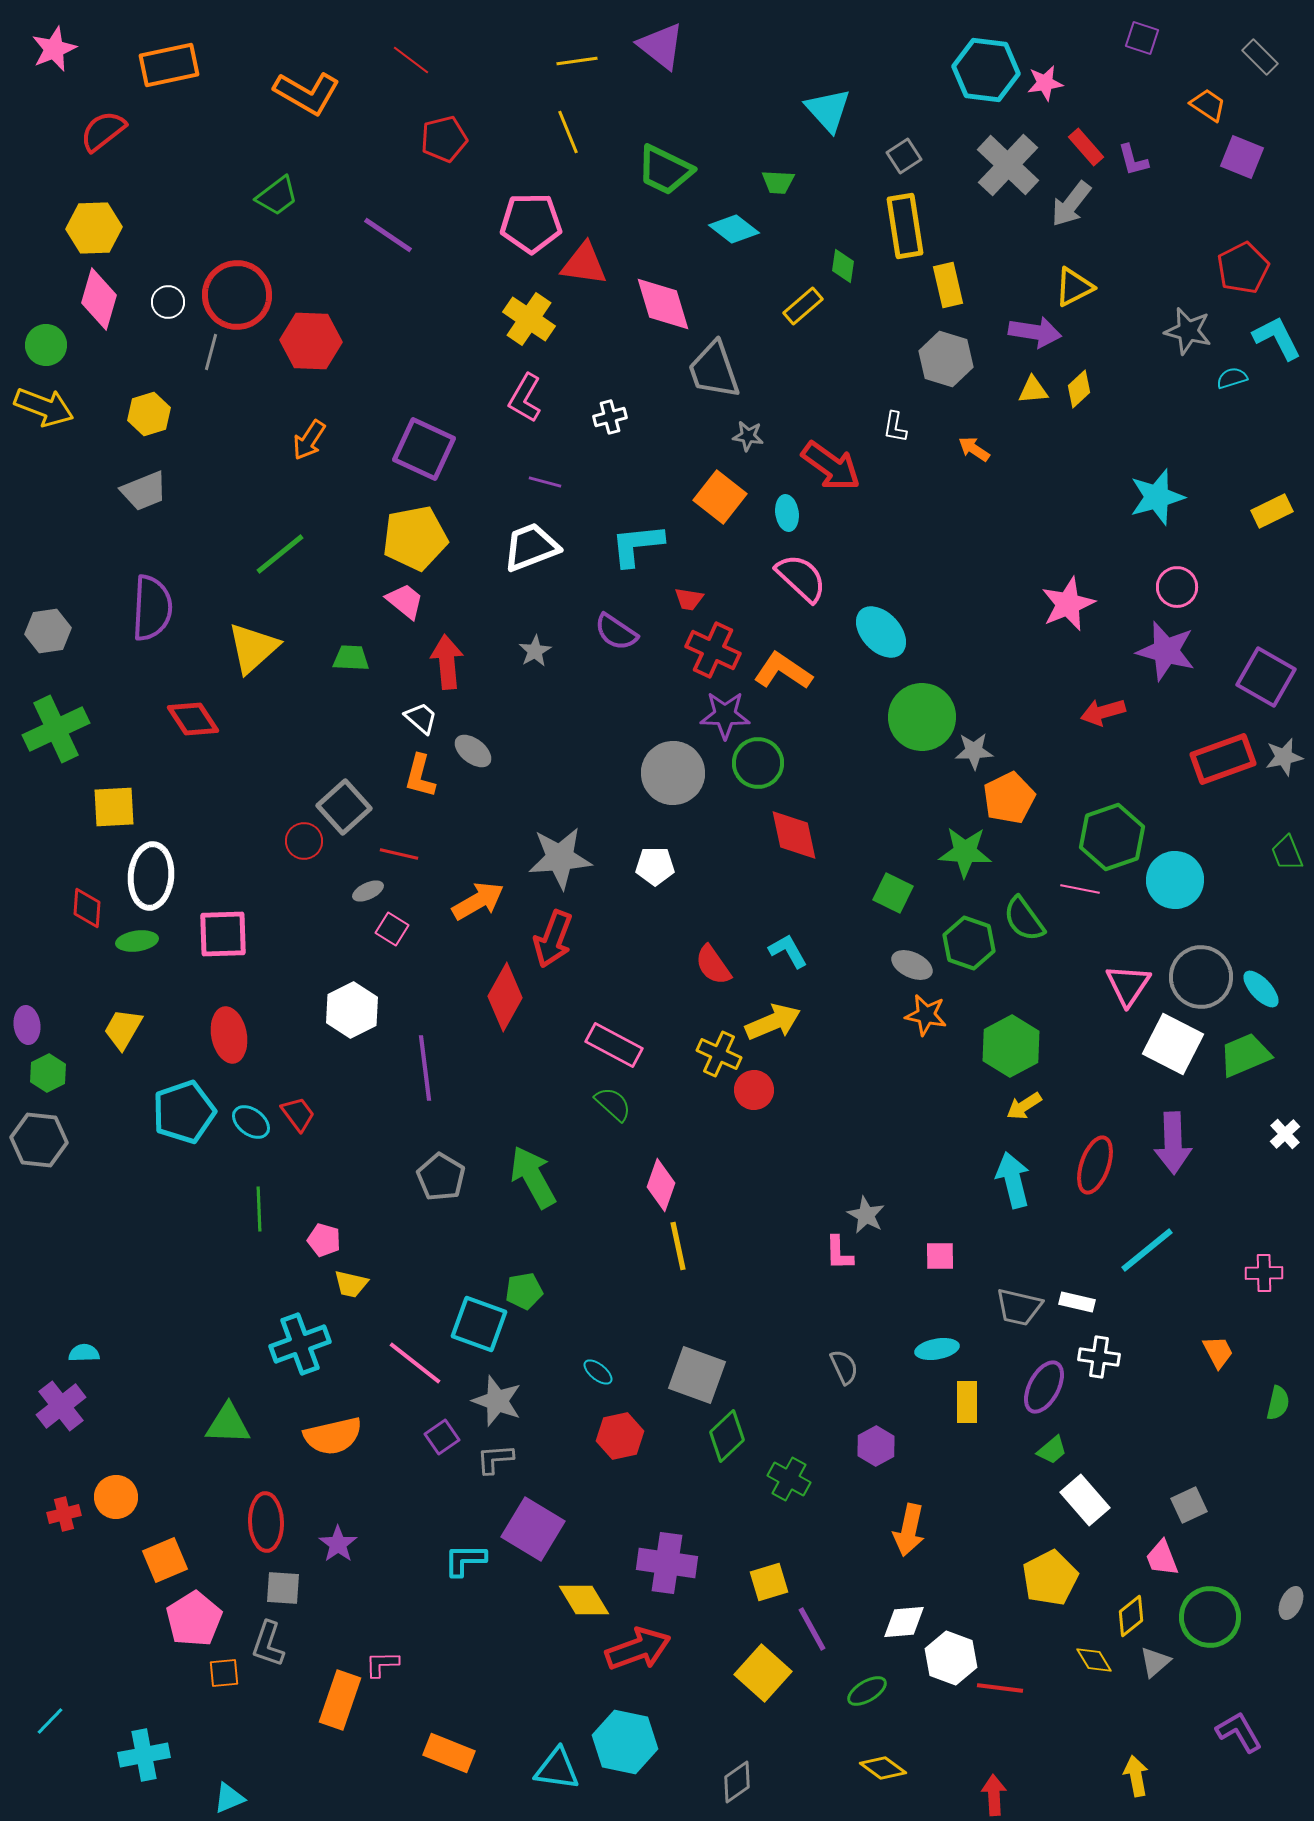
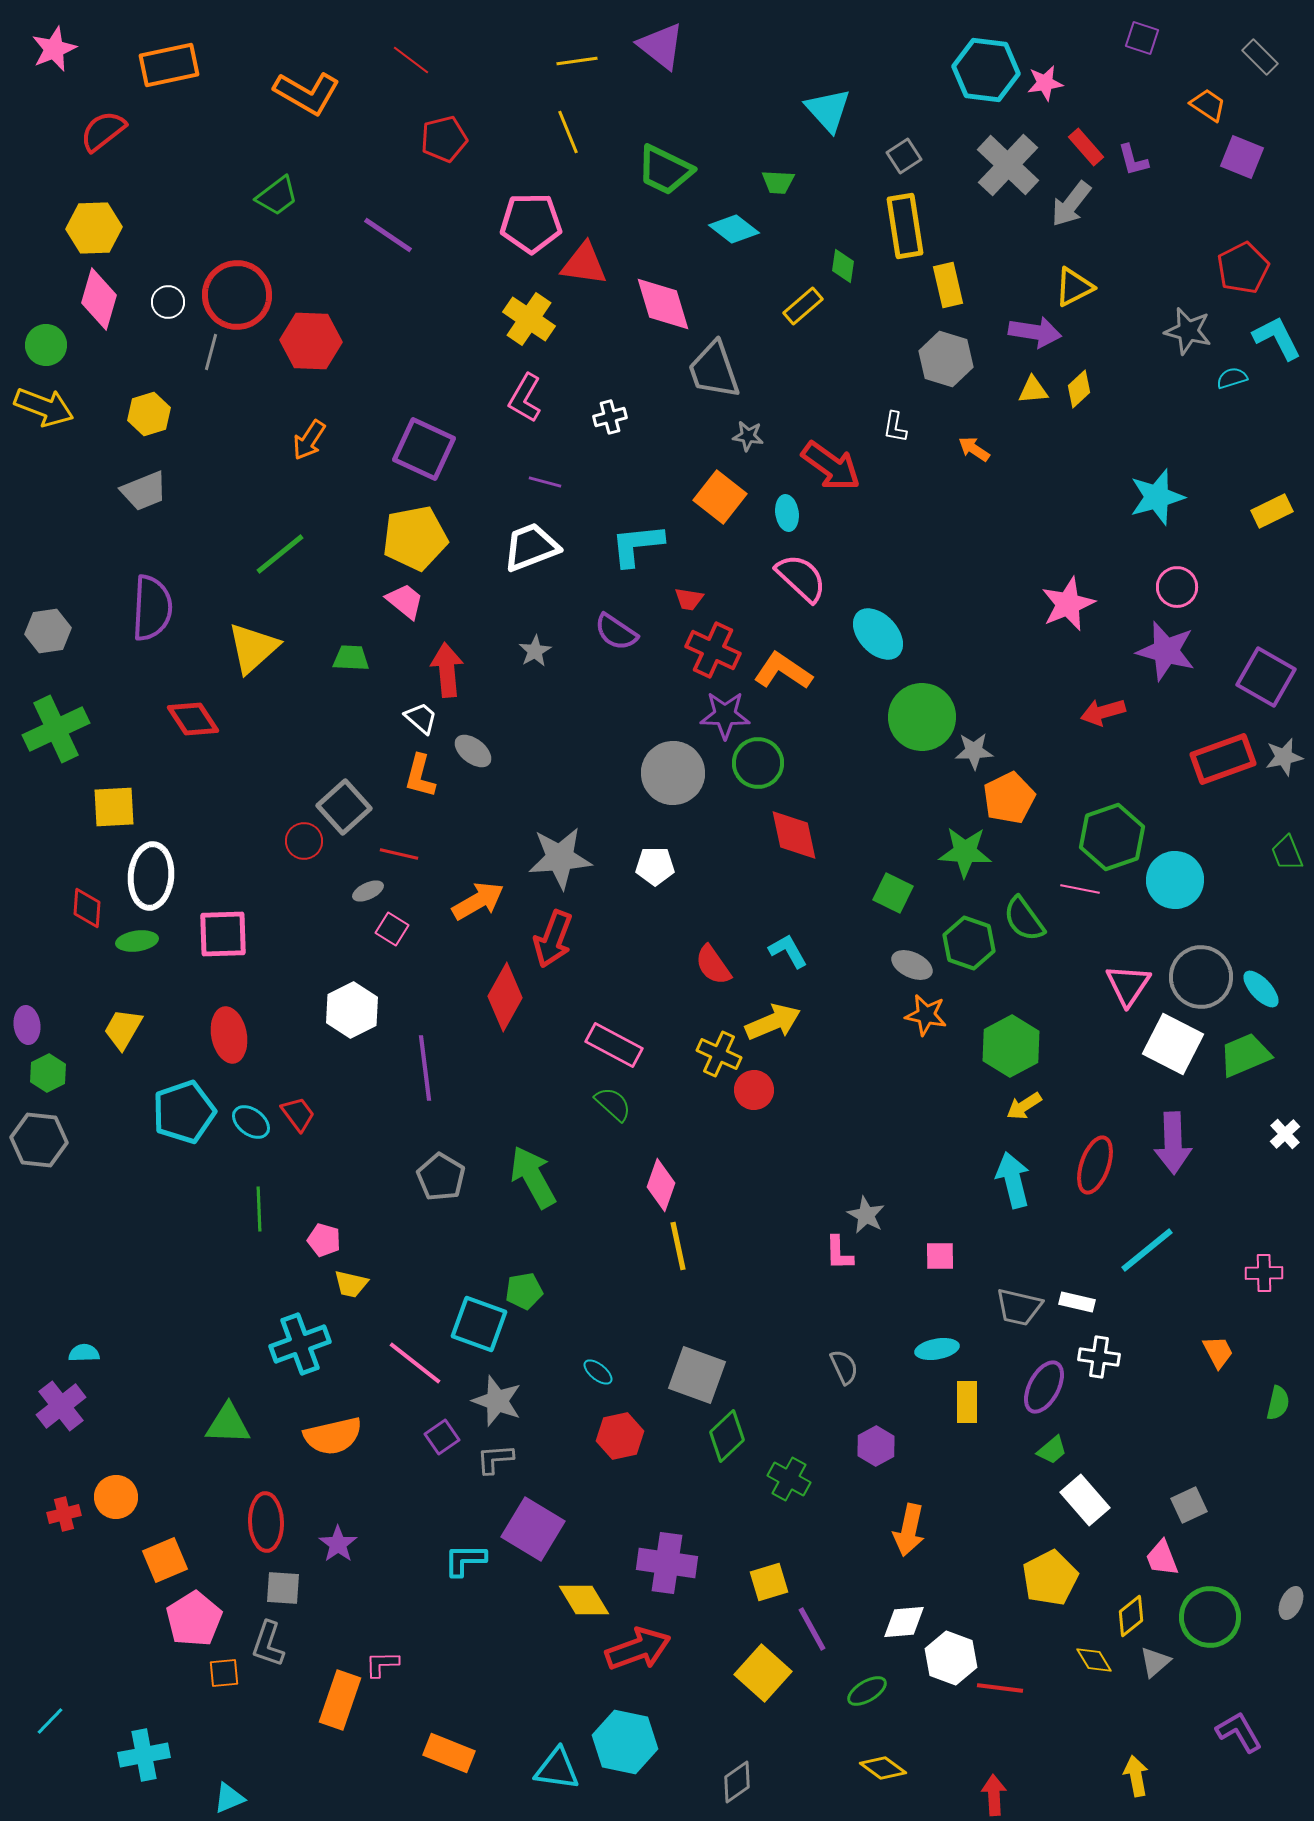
cyan ellipse at (881, 632): moved 3 px left, 2 px down
red arrow at (447, 662): moved 8 px down
